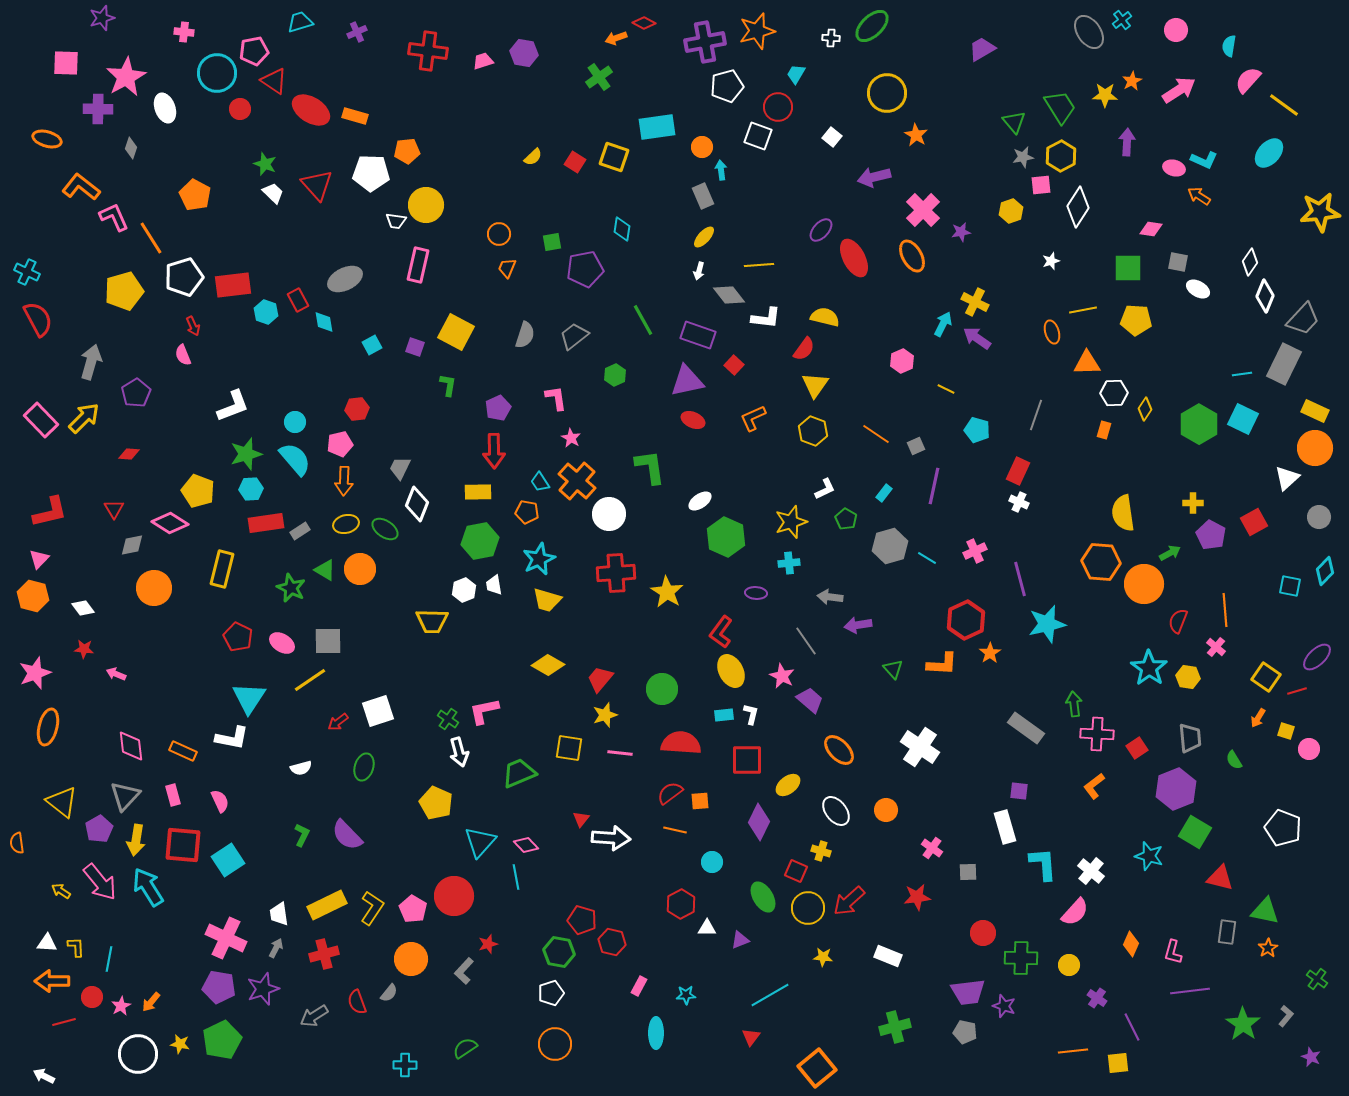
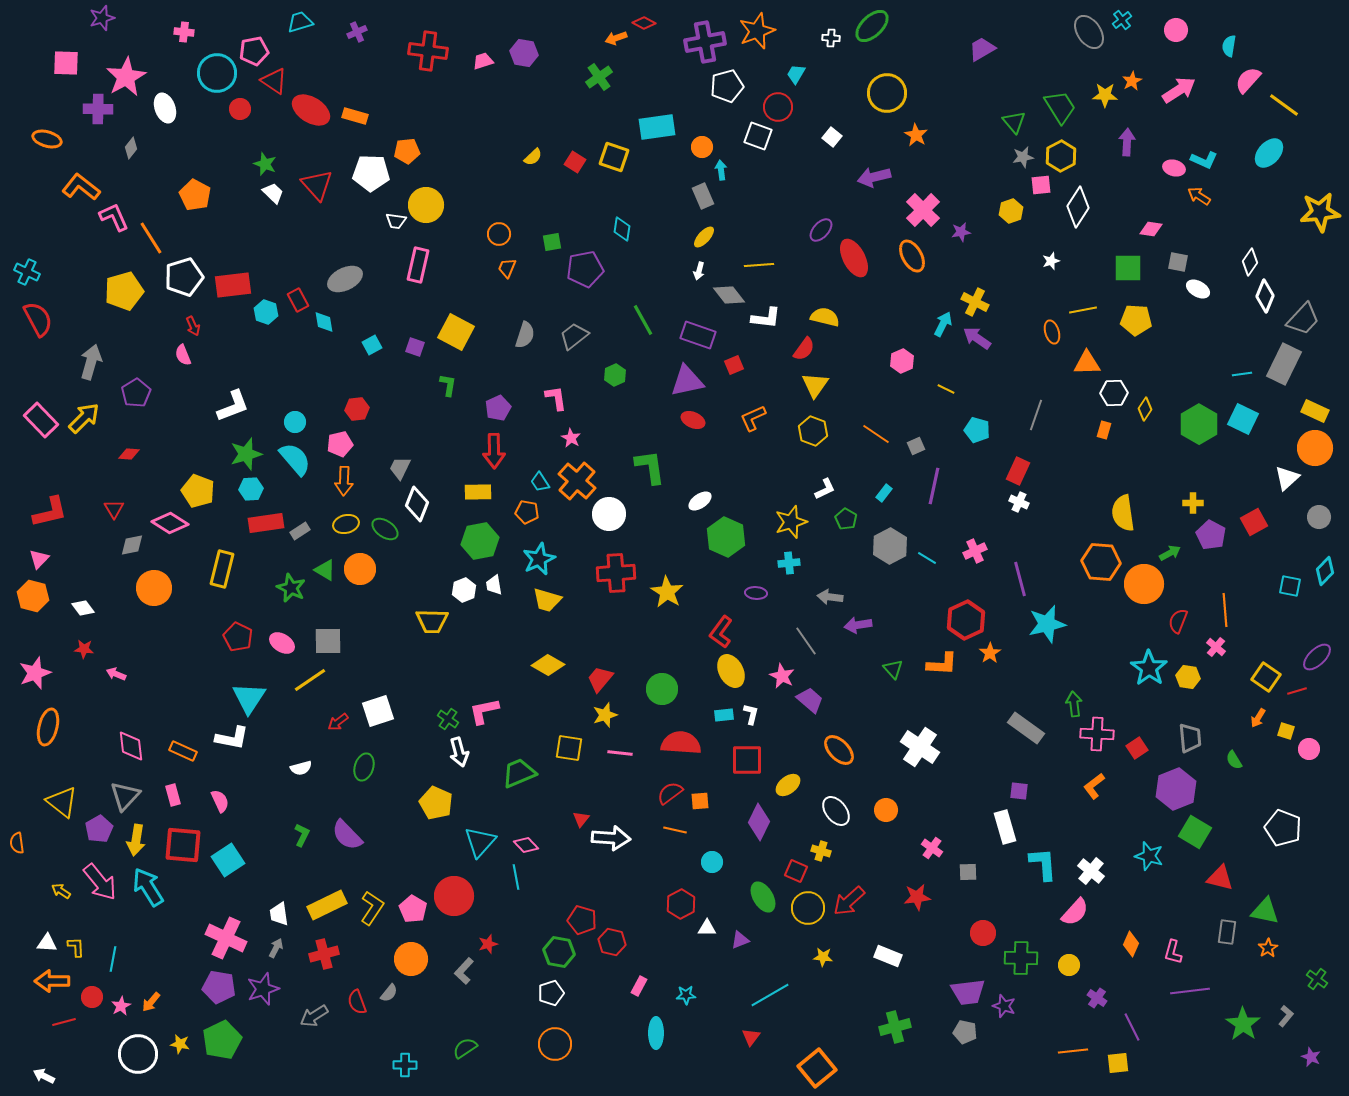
orange star at (757, 31): rotated 6 degrees counterclockwise
gray diamond at (131, 148): rotated 20 degrees clockwise
red square at (734, 365): rotated 24 degrees clockwise
gray hexagon at (890, 546): rotated 12 degrees counterclockwise
cyan line at (109, 959): moved 4 px right
